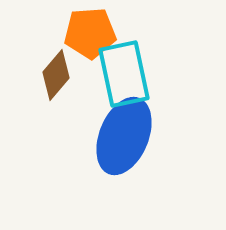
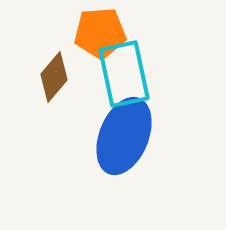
orange pentagon: moved 10 px right
brown diamond: moved 2 px left, 2 px down
